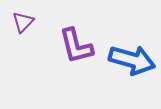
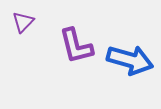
blue arrow: moved 2 px left
